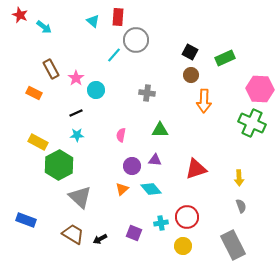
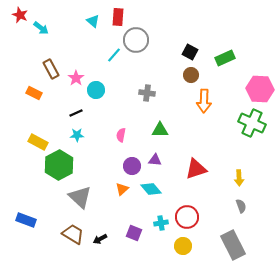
cyan arrow: moved 3 px left, 1 px down
